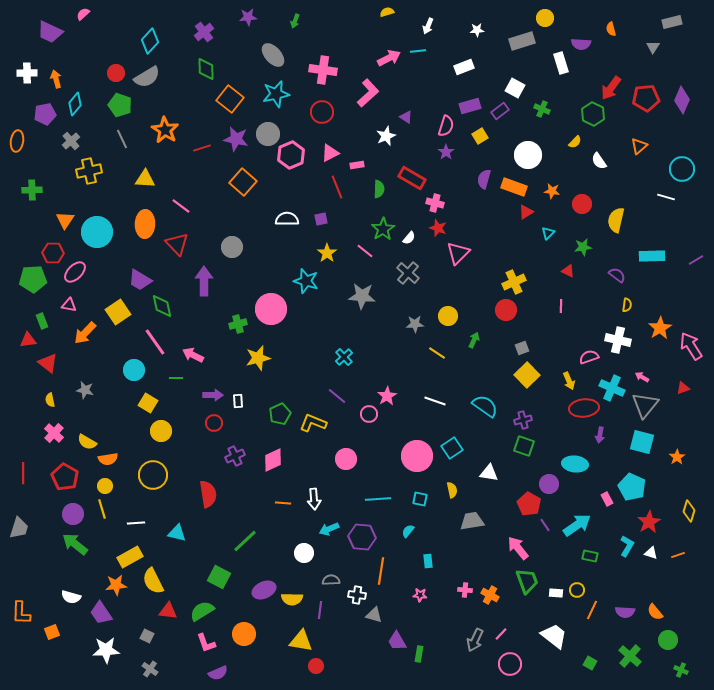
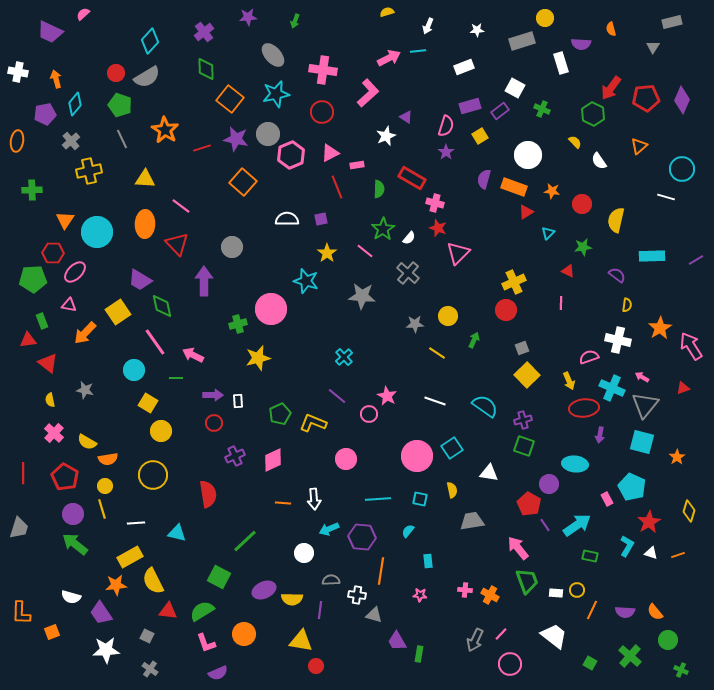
white cross at (27, 73): moved 9 px left, 1 px up; rotated 12 degrees clockwise
yellow semicircle at (575, 142): rotated 88 degrees counterclockwise
pink line at (561, 306): moved 3 px up
pink star at (387, 396): rotated 12 degrees counterclockwise
